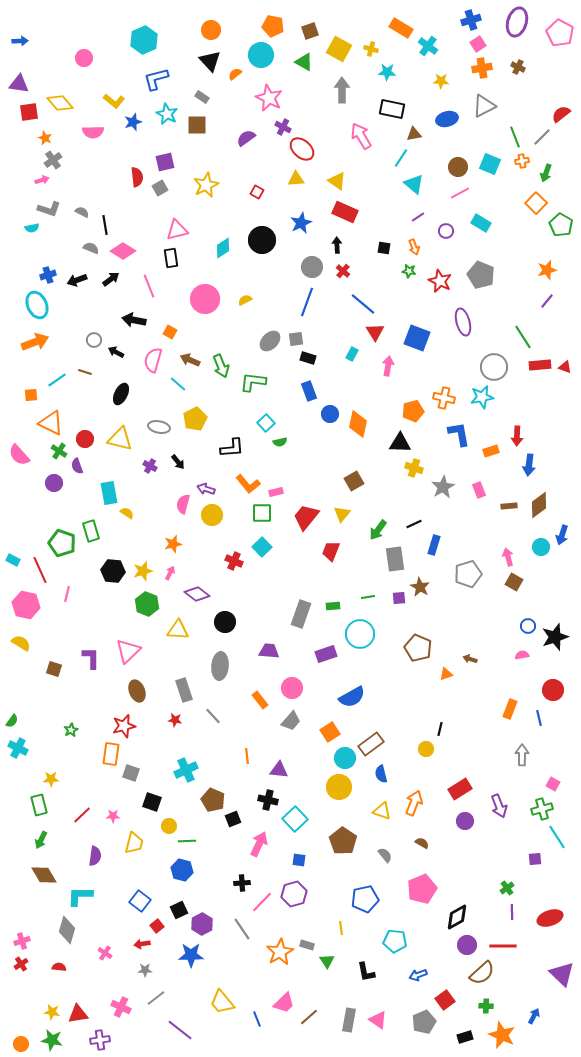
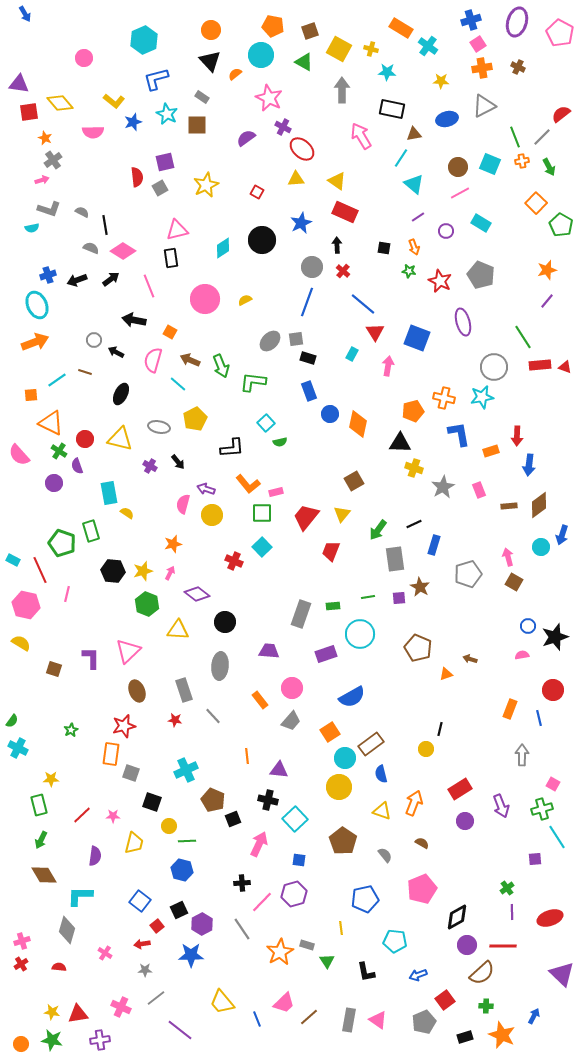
blue arrow at (20, 41): moved 5 px right, 27 px up; rotated 63 degrees clockwise
green arrow at (546, 173): moved 3 px right, 6 px up; rotated 48 degrees counterclockwise
purple arrow at (499, 806): moved 2 px right
